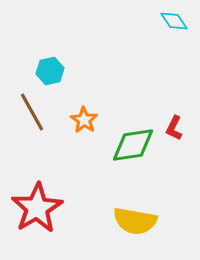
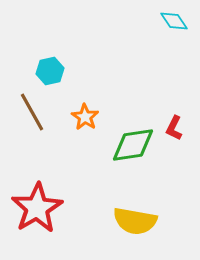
orange star: moved 1 px right, 3 px up
